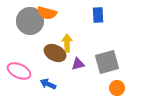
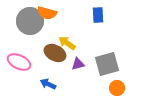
yellow arrow: rotated 54 degrees counterclockwise
gray square: moved 2 px down
pink ellipse: moved 9 px up
